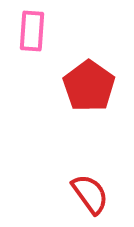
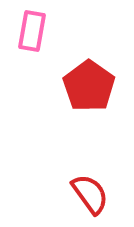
pink rectangle: rotated 6 degrees clockwise
